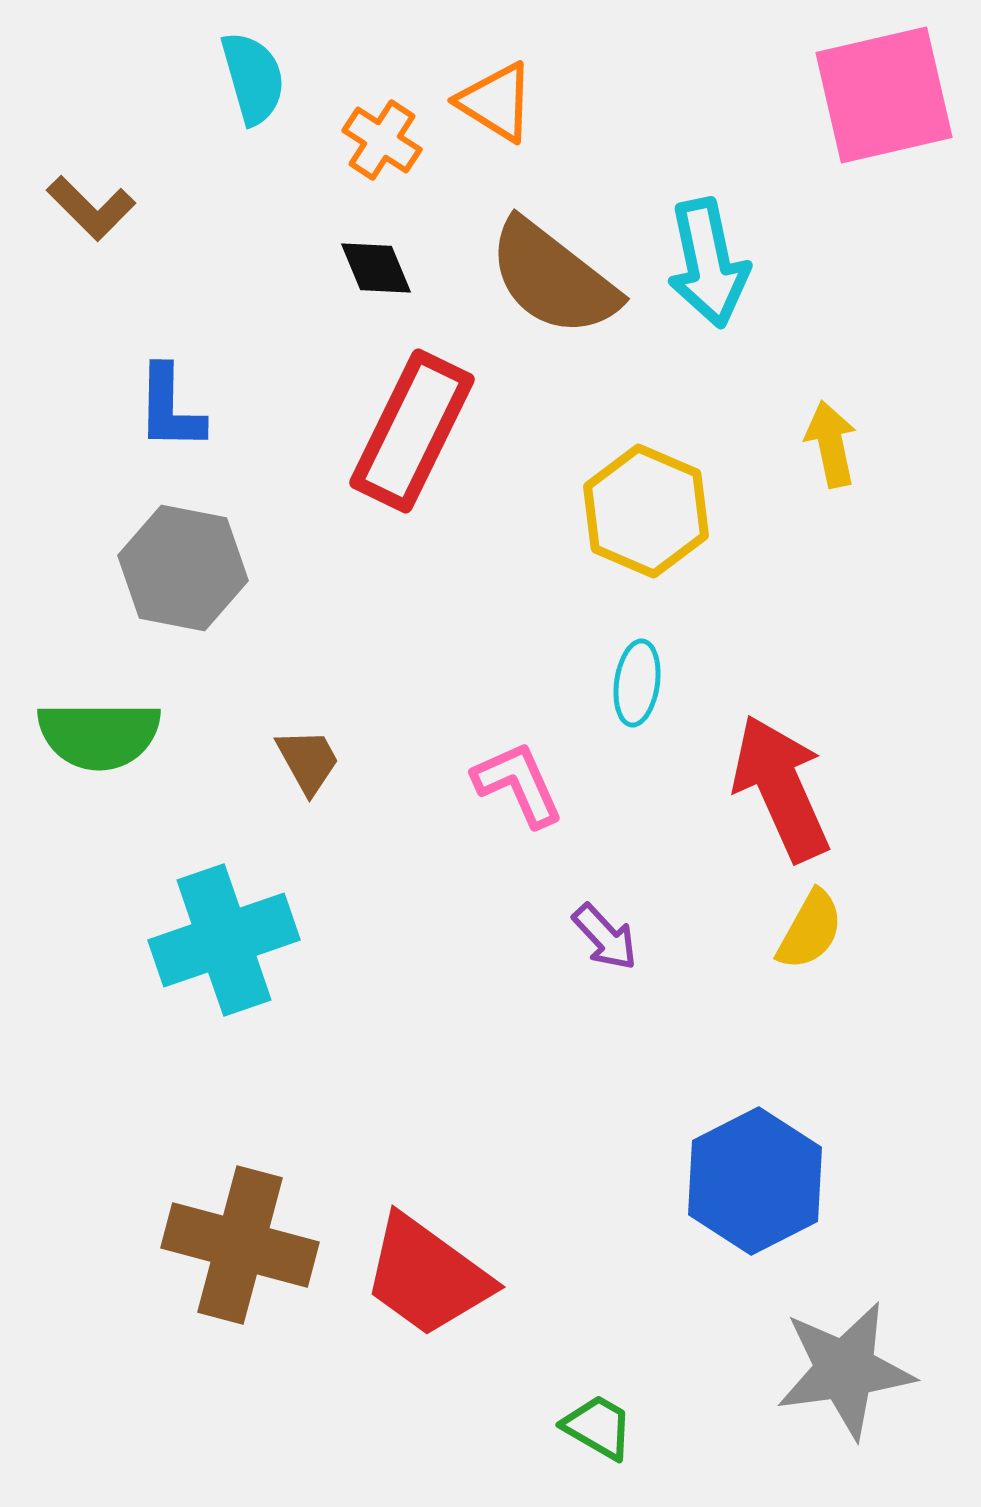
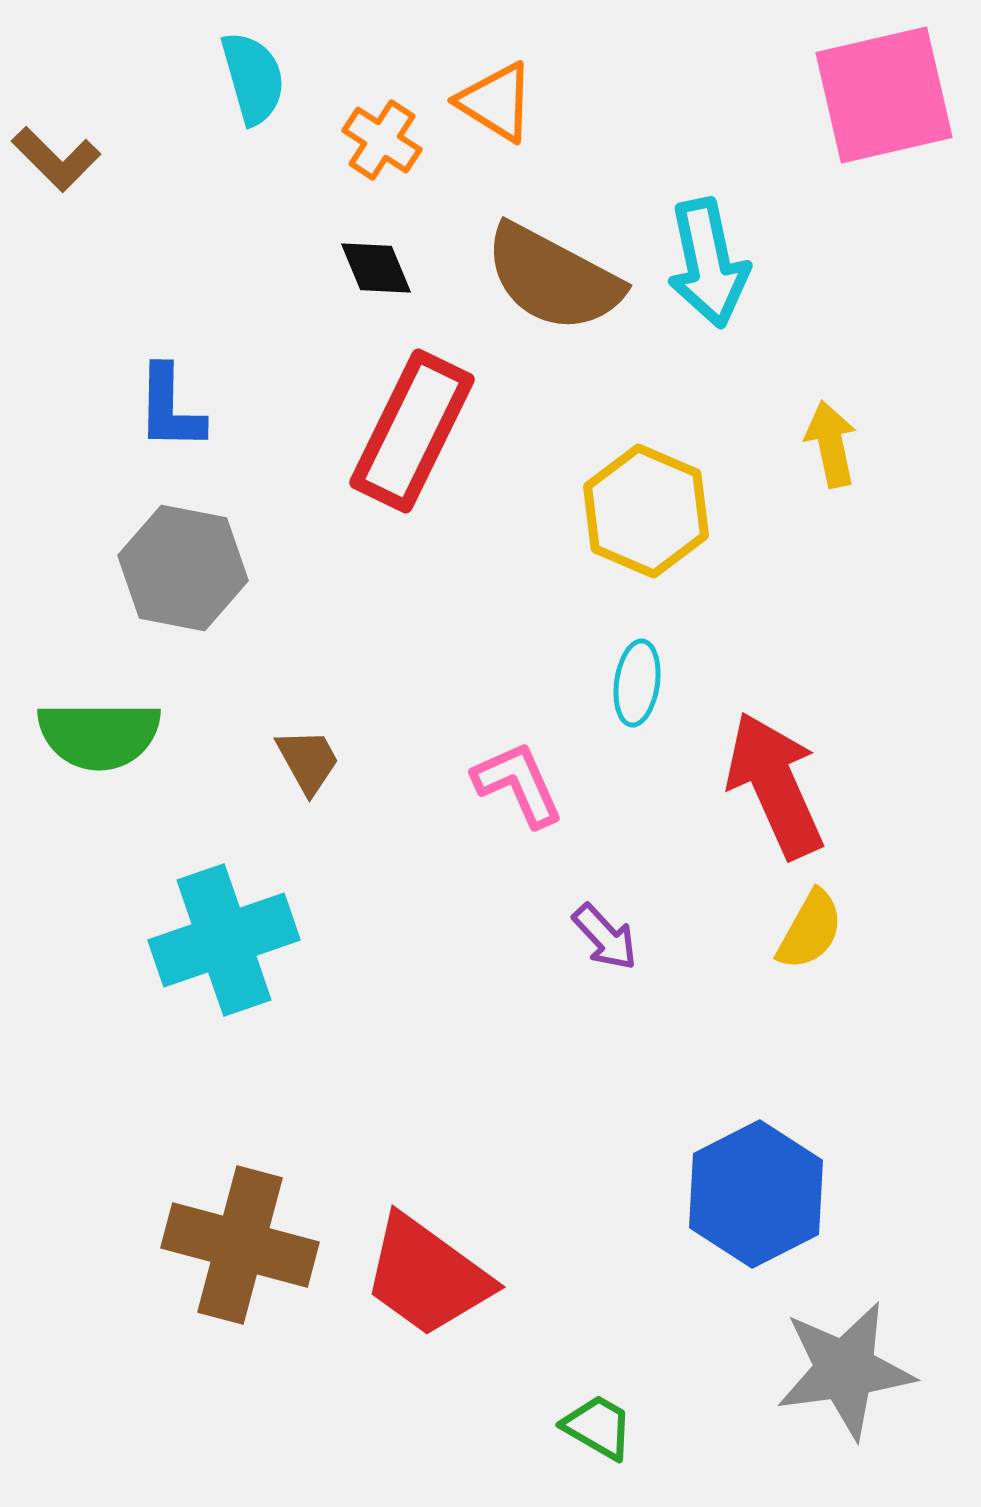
brown L-shape: moved 35 px left, 49 px up
brown semicircle: rotated 10 degrees counterclockwise
red arrow: moved 6 px left, 3 px up
blue hexagon: moved 1 px right, 13 px down
